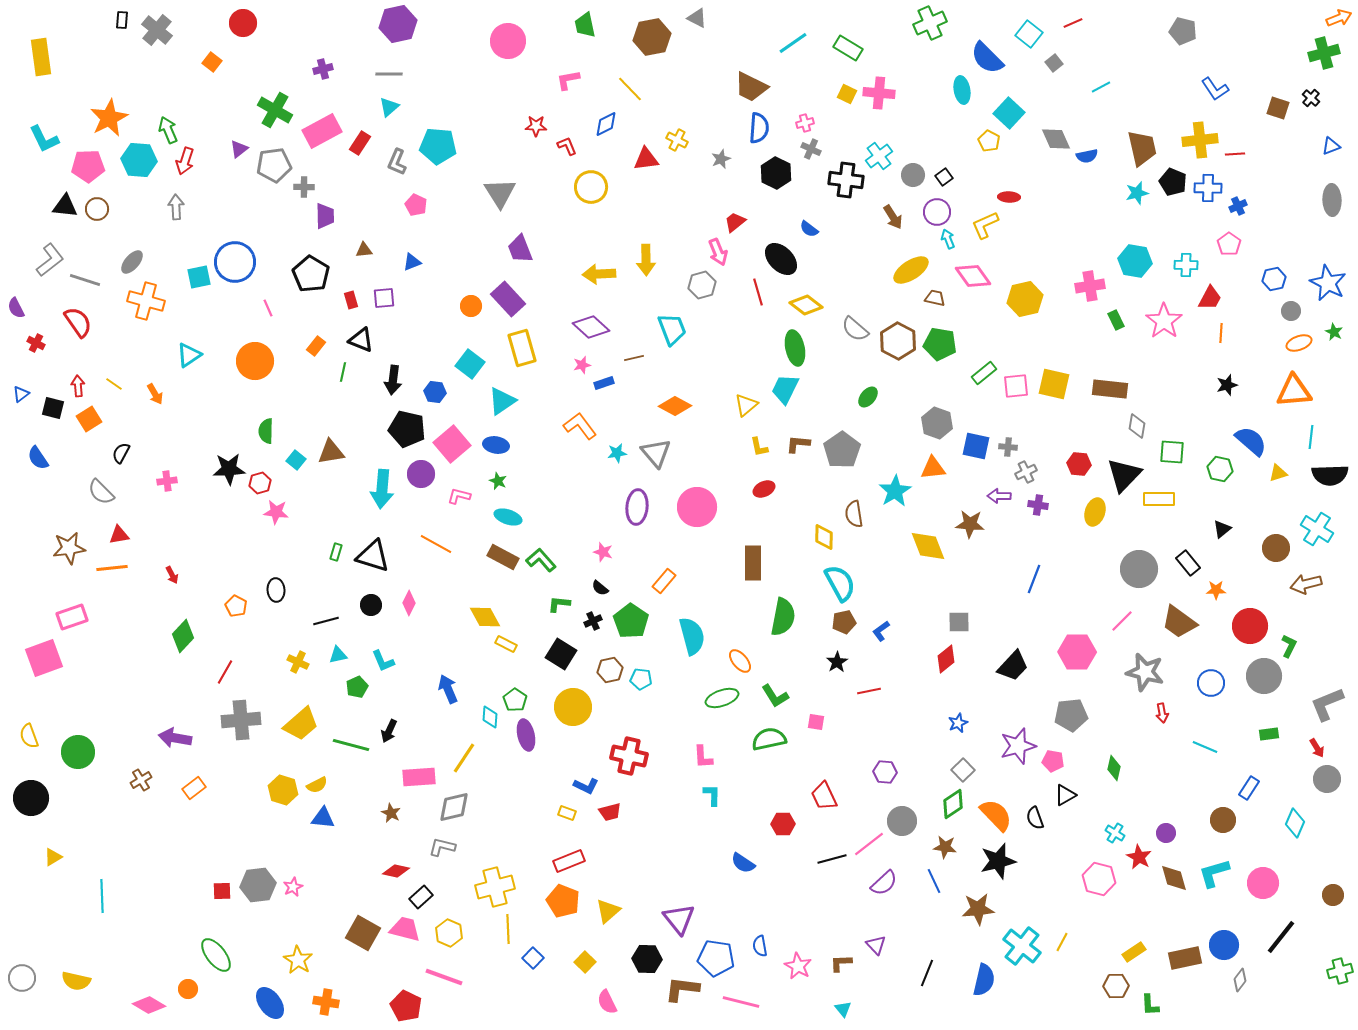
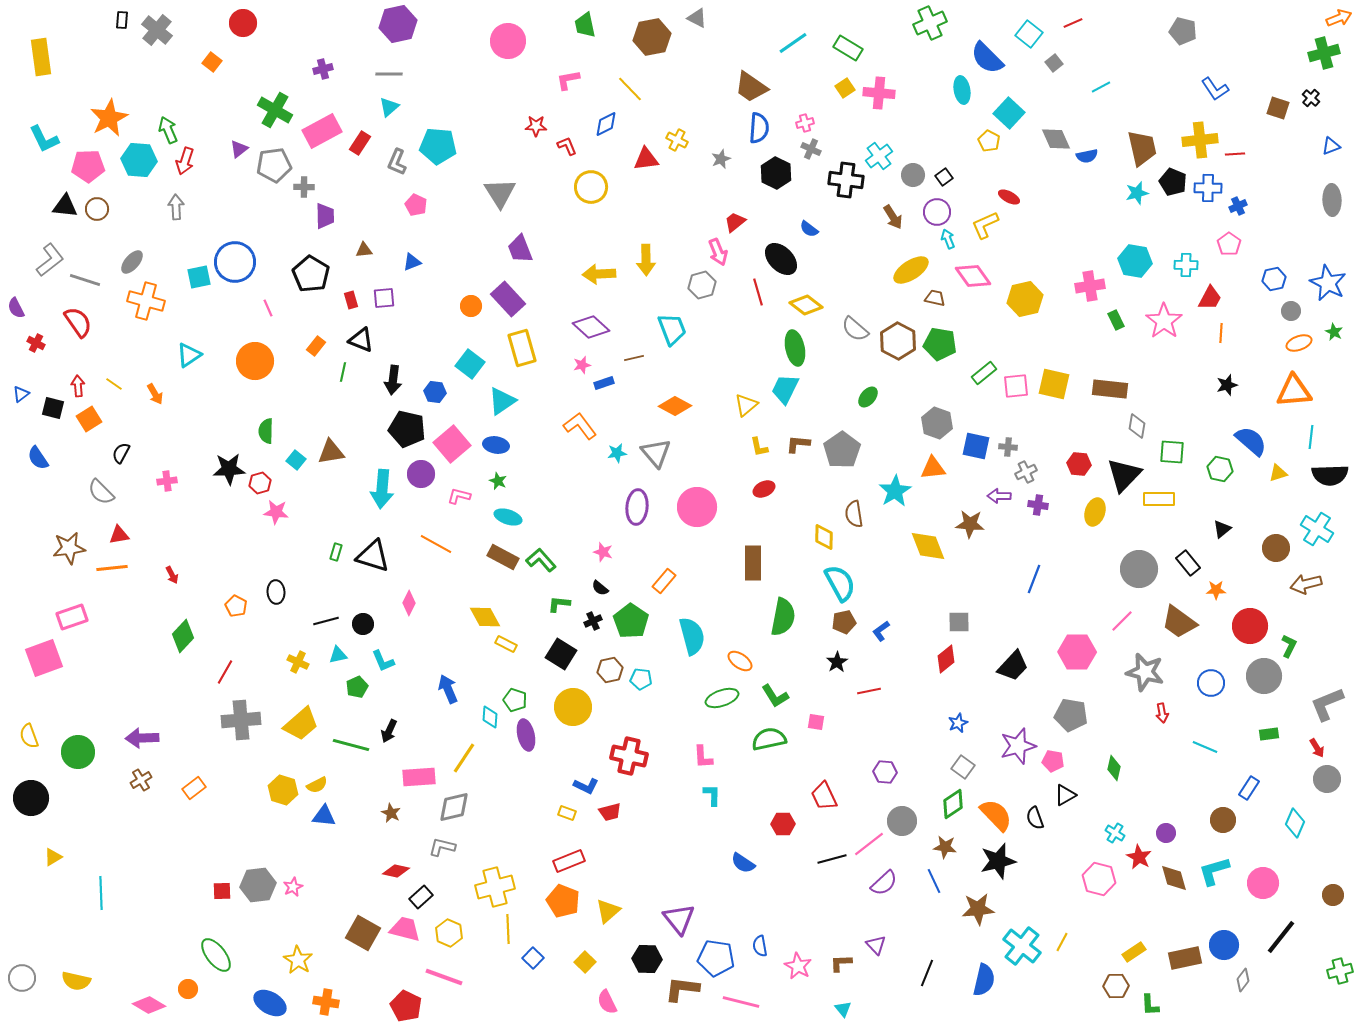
brown trapezoid at (751, 87): rotated 9 degrees clockwise
yellow square at (847, 94): moved 2 px left, 6 px up; rotated 30 degrees clockwise
red ellipse at (1009, 197): rotated 25 degrees clockwise
black ellipse at (276, 590): moved 2 px down
black circle at (371, 605): moved 8 px left, 19 px down
orange ellipse at (740, 661): rotated 15 degrees counterclockwise
green pentagon at (515, 700): rotated 15 degrees counterclockwise
gray pentagon at (1071, 715): rotated 16 degrees clockwise
purple arrow at (175, 738): moved 33 px left; rotated 12 degrees counterclockwise
gray square at (963, 770): moved 3 px up; rotated 10 degrees counterclockwise
blue triangle at (323, 818): moved 1 px right, 2 px up
cyan L-shape at (1214, 873): moved 2 px up
cyan line at (102, 896): moved 1 px left, 3 px up
gray diamond at (1240, 980): moved 3 px right
blue ellipse at (270, 1003): rotated 24 degrees counterclockwise
